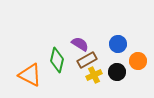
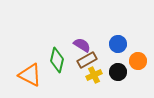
purple semicircle: moved 2 px right, 1 px down
black circle: moved 1 px right
